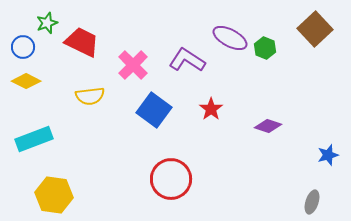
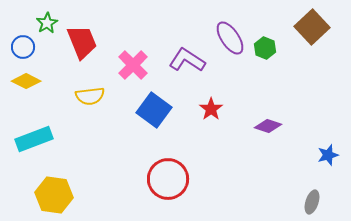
green star: rotated 10 degrees counterclockwise
brown square: moved 3 px left, 2 px up
purple ellipse: rotated 28 degrees clockwise
red trapezoid: rotated 42 degrees clockwise
red circle: moved 3 px left
